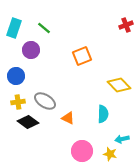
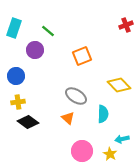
green line: moved 4 px right, 3 px down
purple circle: moved 4 px right
gray ellipse: moved 31 px right, 5 px up
orange triangle: rotated 16 degrees clockwise
yellow star: rotated 16 degrees clockwise
